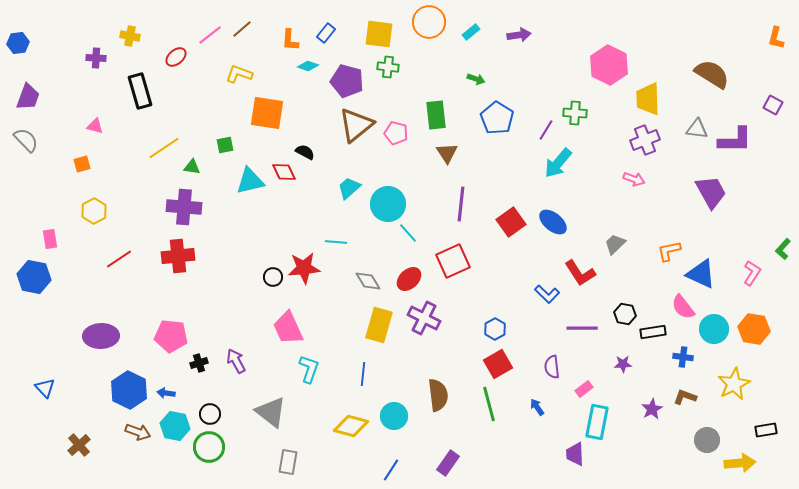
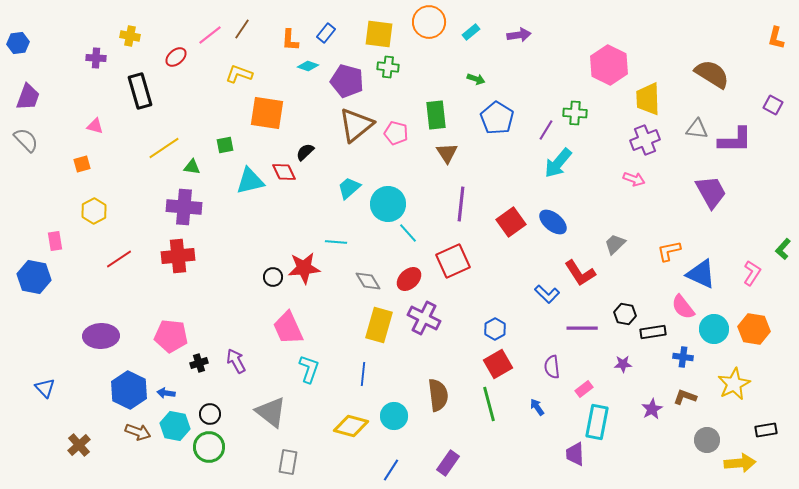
brown line at (242, 29): rotated 15 degrees counterclockwise
black semicircle at (305, 152): rotated 72 degrees counterclockwise
pink rectangle at (50, 239): moved 5 px right, 2 px down
